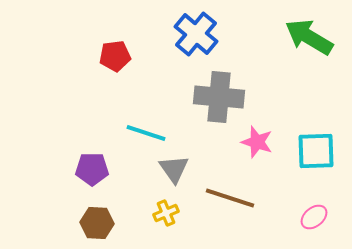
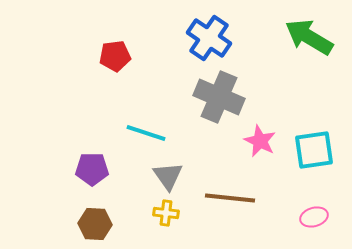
blue cross: moved 13 px right, 4 px down; rotated 6 degrees counterclockwise
gray cross: rotated 18 degrees clockwise
pink star: moved 3 px right, 1 px up; rotated 8 degrees clockwise
cyan square: moved 2 px left, 1 px up; rotated 6 degrees counterclockwise
gray triangle: moved 6 px left, 7 px down
brown line: rotated 12 degrees counterclockwise
yellow cross: rotated 30 degrees clockwise
pink ellipse: rotated 24 degrees clockwise
brown hexagon: moved 2 px left, 1 px down
